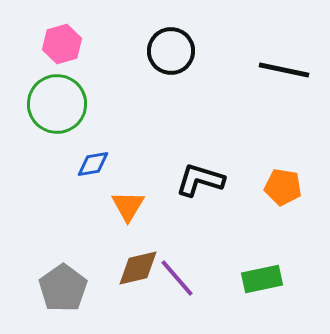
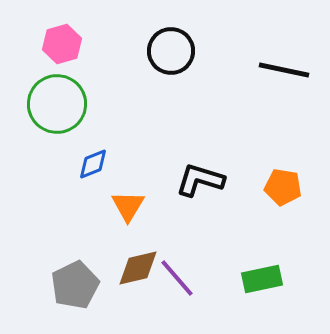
blue diamond: rotated 12 degrees counterclockwise
gray pentagon: moved 12 px right, 3 px up; rotated 9 degrees clockwise
